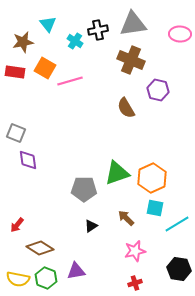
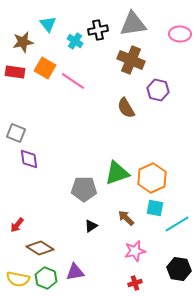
pink line: moved 3 px right; rotated 50 degrees clockwise
purple diamond: moved 1 px right, 1 px up
purple triangle: moved 1 px left, 1 px down
